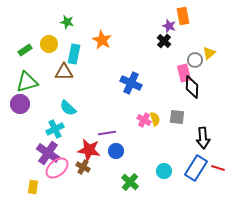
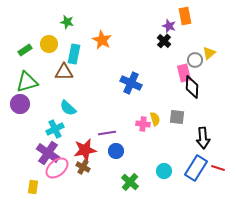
orange rectangle: moved 2 px right
pink cross: moved 1 px left, 4 px down; rotated 24 degrees counterclockwise
red star: moved 4 px left; rotated 20 degrees counterclockwise
